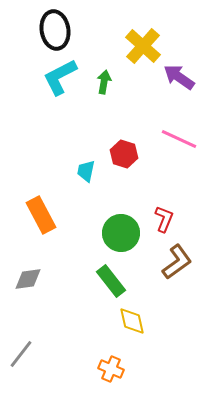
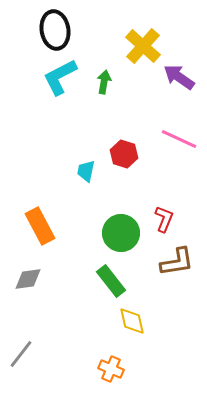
orange rectangle: moved 1 px left, 11 px down
brown L-shape: rotated 27 degrees clockwise
